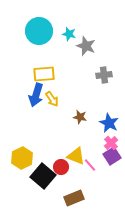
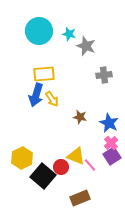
brown rectangle: moved 6 px right
